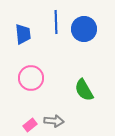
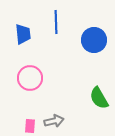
blue circle: moved 10 px right, 11 px down
pink circle: moved 1 px left
green semicircle: moved 15 px right, 8 px down
gray arrow: rotated 18 degrees counterclockwise
pink rectangle: moved 1 px down; rotated 48 degrees counterclockwise
